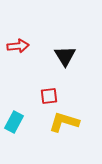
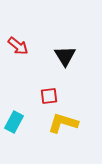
red arrow: rotated 45 degrees clockwise
yellow L-shape: moved 1 px left, 1 px down
